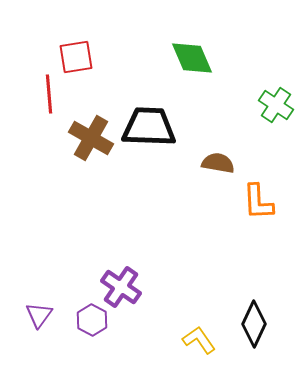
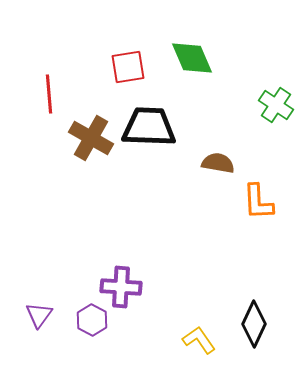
red square: moved 52 px right, 10 px down
purple cross: rotated 30 degrees counterclockwise
